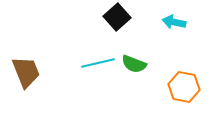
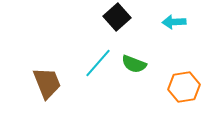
cyan arrow: rotated 15 degrees counterclockwise
cyan line: rotated 36 degrees counterclockwise
brown trapezoid: moved 21 px right, 11 px down
orange hexagon: rotated 20 degrees counterclockwise
